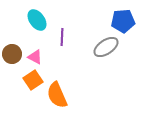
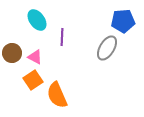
gray ellipse: moved 1 px right, 1 px down; rotated 25 degrees counterclockwise
brown circle: moved 1 px up
